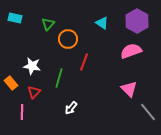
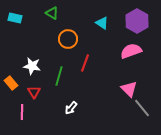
green triangle: moved 4 px right, 11 px up; rotated 40 degrees counterclockwise
red line: moved 1 px right, 1 px down
green line: moved 2 px up
red triangle: rotated 16 degrees counterclockwise
gray line: moved 6 px left, 4 px up
